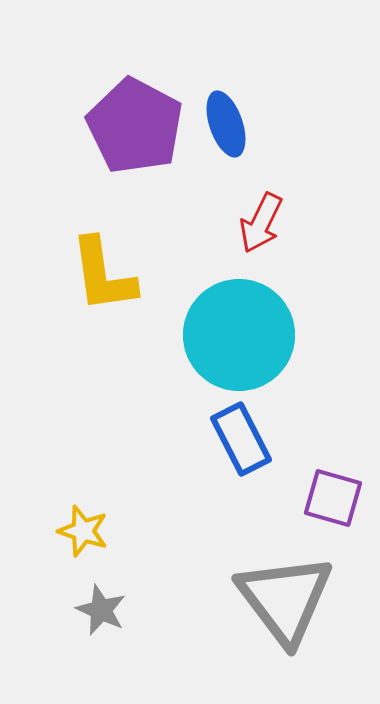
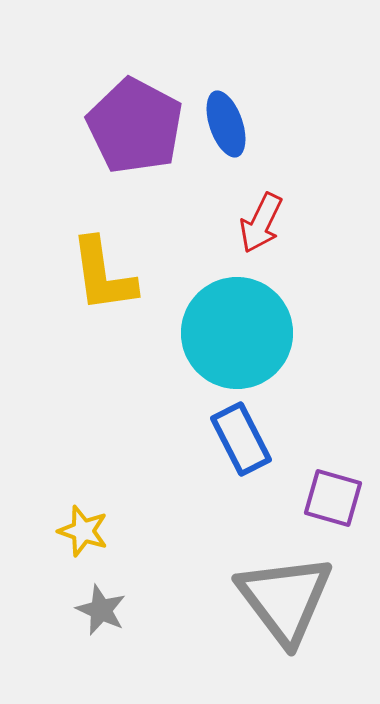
cyan circle: moved 2 px left, 2 px up
